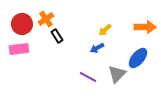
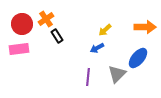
purple line: rotated 66 degrees clockwise
